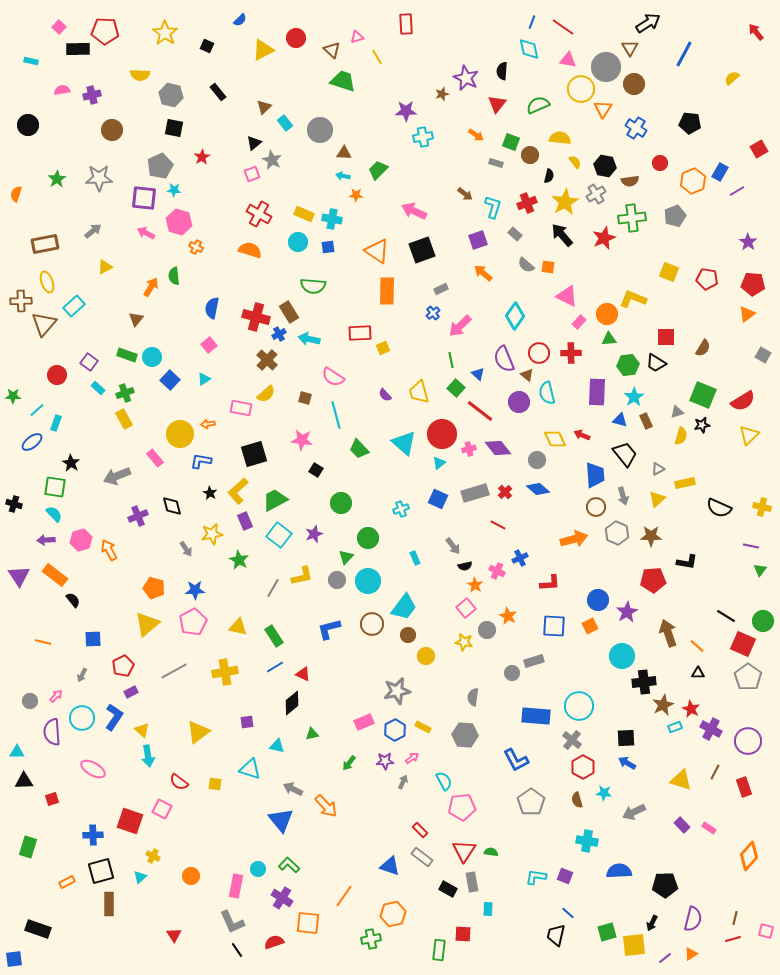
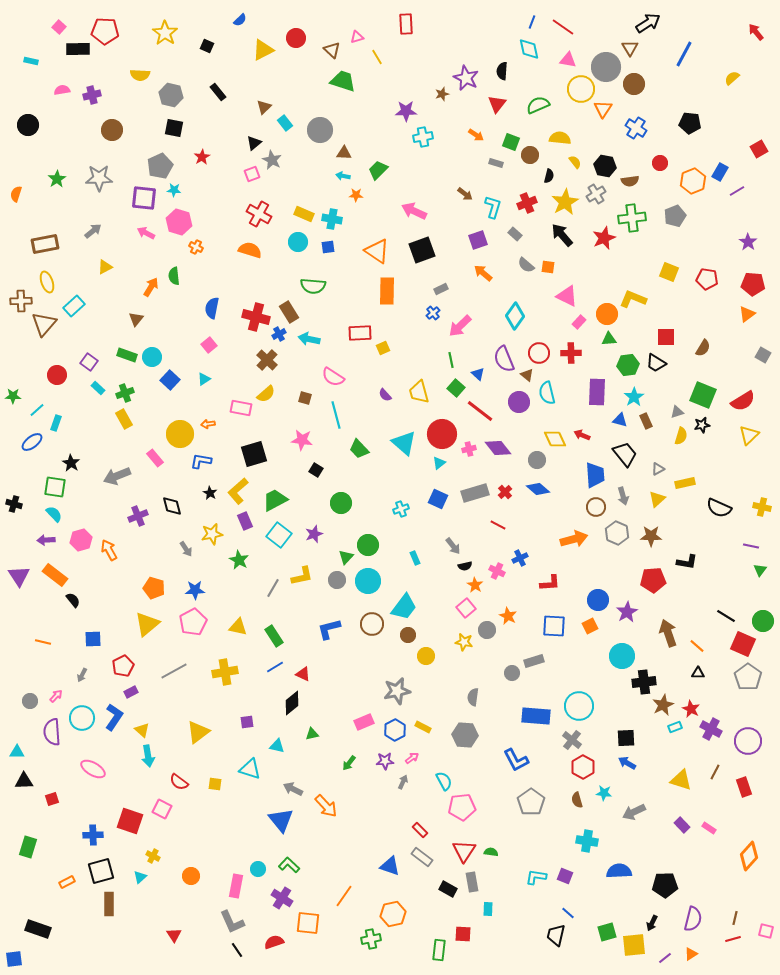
green circle at (368, 538): moved 7 px down
